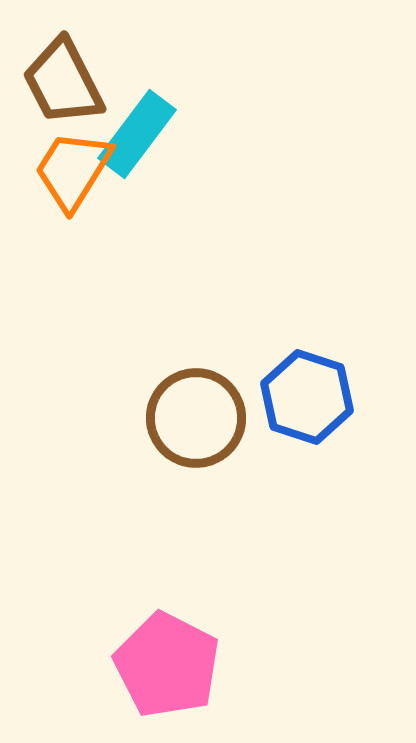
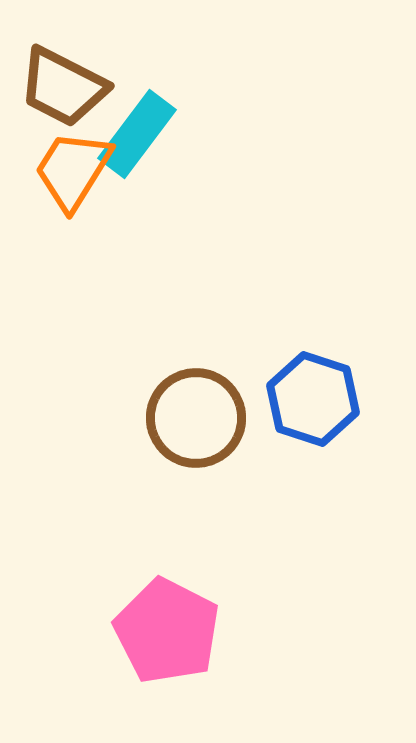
brown trapezoid: moved 5 px down; rotated 36 degrees counterclockwise
blue hexagon: moved 6 px right, 2 px down
pink pentagon: moved 34 px up
